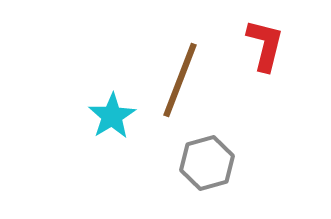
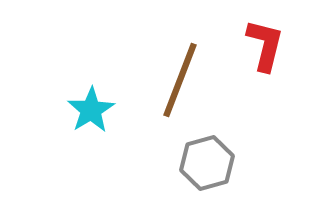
cyan star: moved 21 px left, 6 px up
